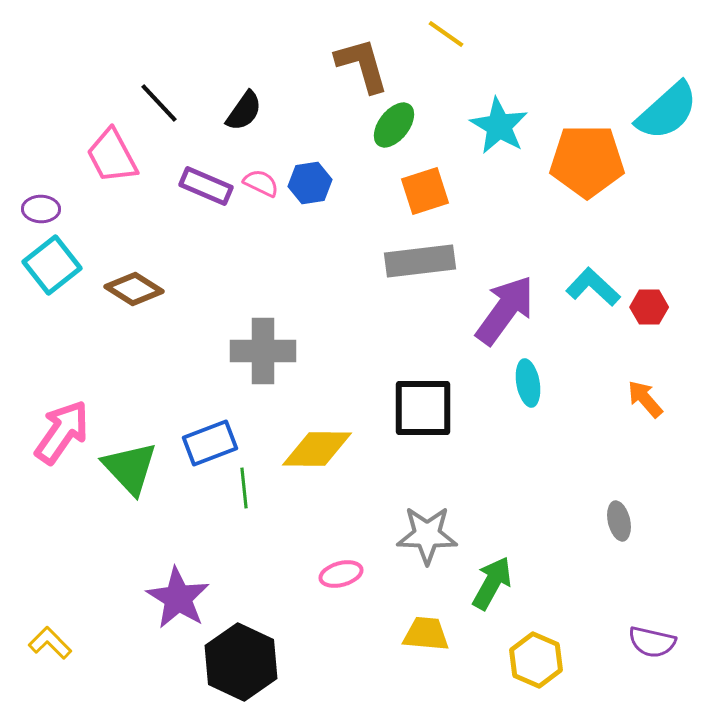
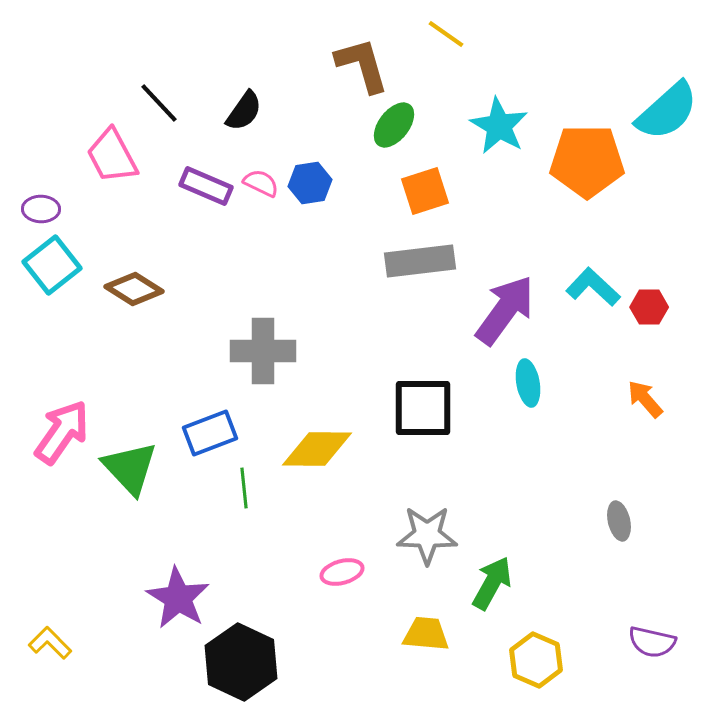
blue rectangle: moved 10 px up
pink ellipse: moved 1 px right, 2 px up
